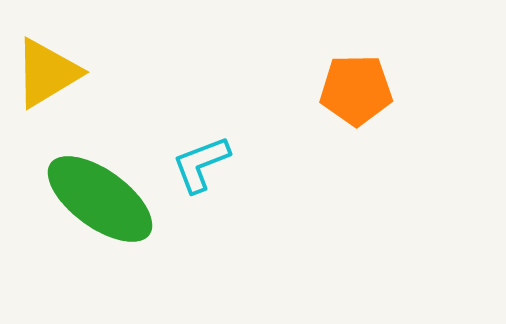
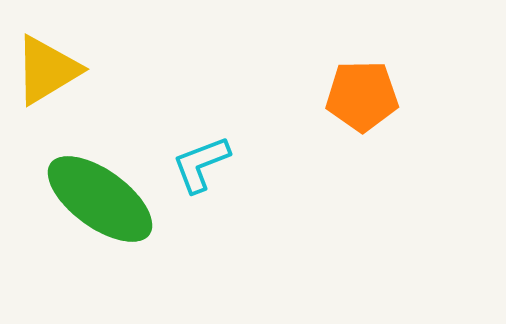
yellow triangle: moved 3 px up
orange pentagon: moved 6 px right, 6 px down
